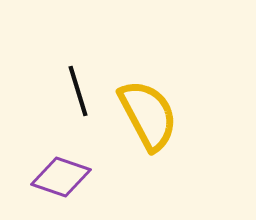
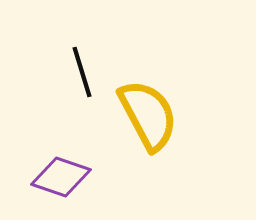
black line: moved 4 px right, 19 px up
